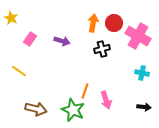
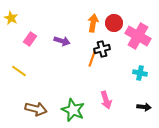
cyan cross: moved 2 px left
orange line: moved 7 px right, 32 px up
